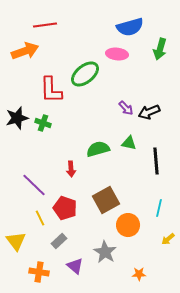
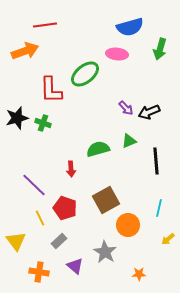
green triangle: moved 2 px up; rotated 35 degrees counterclockwise
